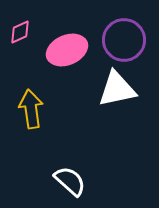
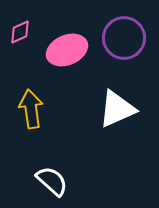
purple circle: moved 2 px up
white triangle: moved 20 px down; rotated 12 degrees counterclockwise
white semicircle: moved 18 px left
